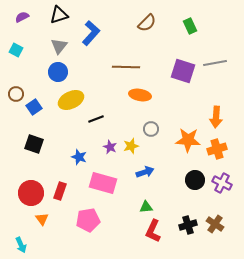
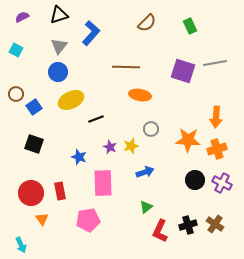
pink rectangle: rotated 72 degrees clockwise
red rectangle: rotated 30 degrees counterclockwise
green triangle: rotated 32 degrees counterclockwise
red L-shape: moved 7 px right
